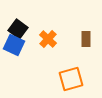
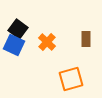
orange cross: moved 1 px left, 3 px down
